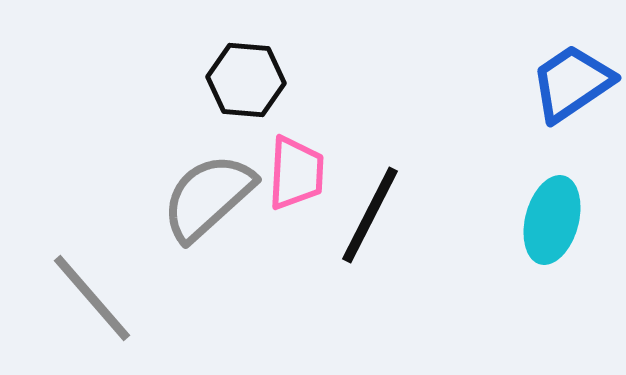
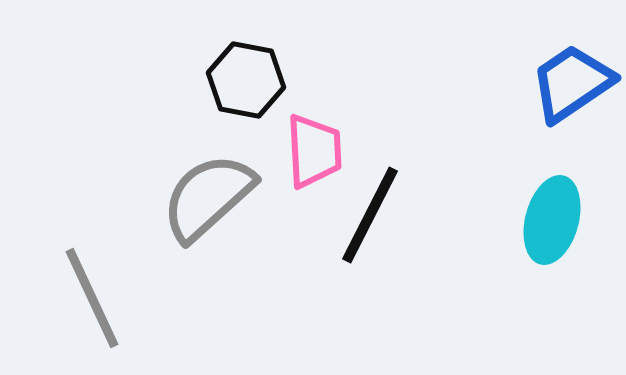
black hexagon: rotated 6 degrees clockwise
pink trapezoid: moved 18 px right, 22 px up; rotated 6 degrees counterclockwise
gray line: rotated 16 degrees clockwise
